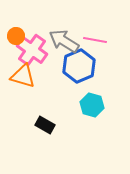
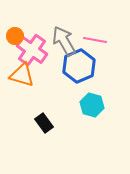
orange circle: moved 1 px left
gray arrow: rotated 28 degrees clockwise
orange triangle: moved 1 px left, 1 px up
black rectangle: moved 1 px left, 2 px up; rotated 24 degrees clockwise
